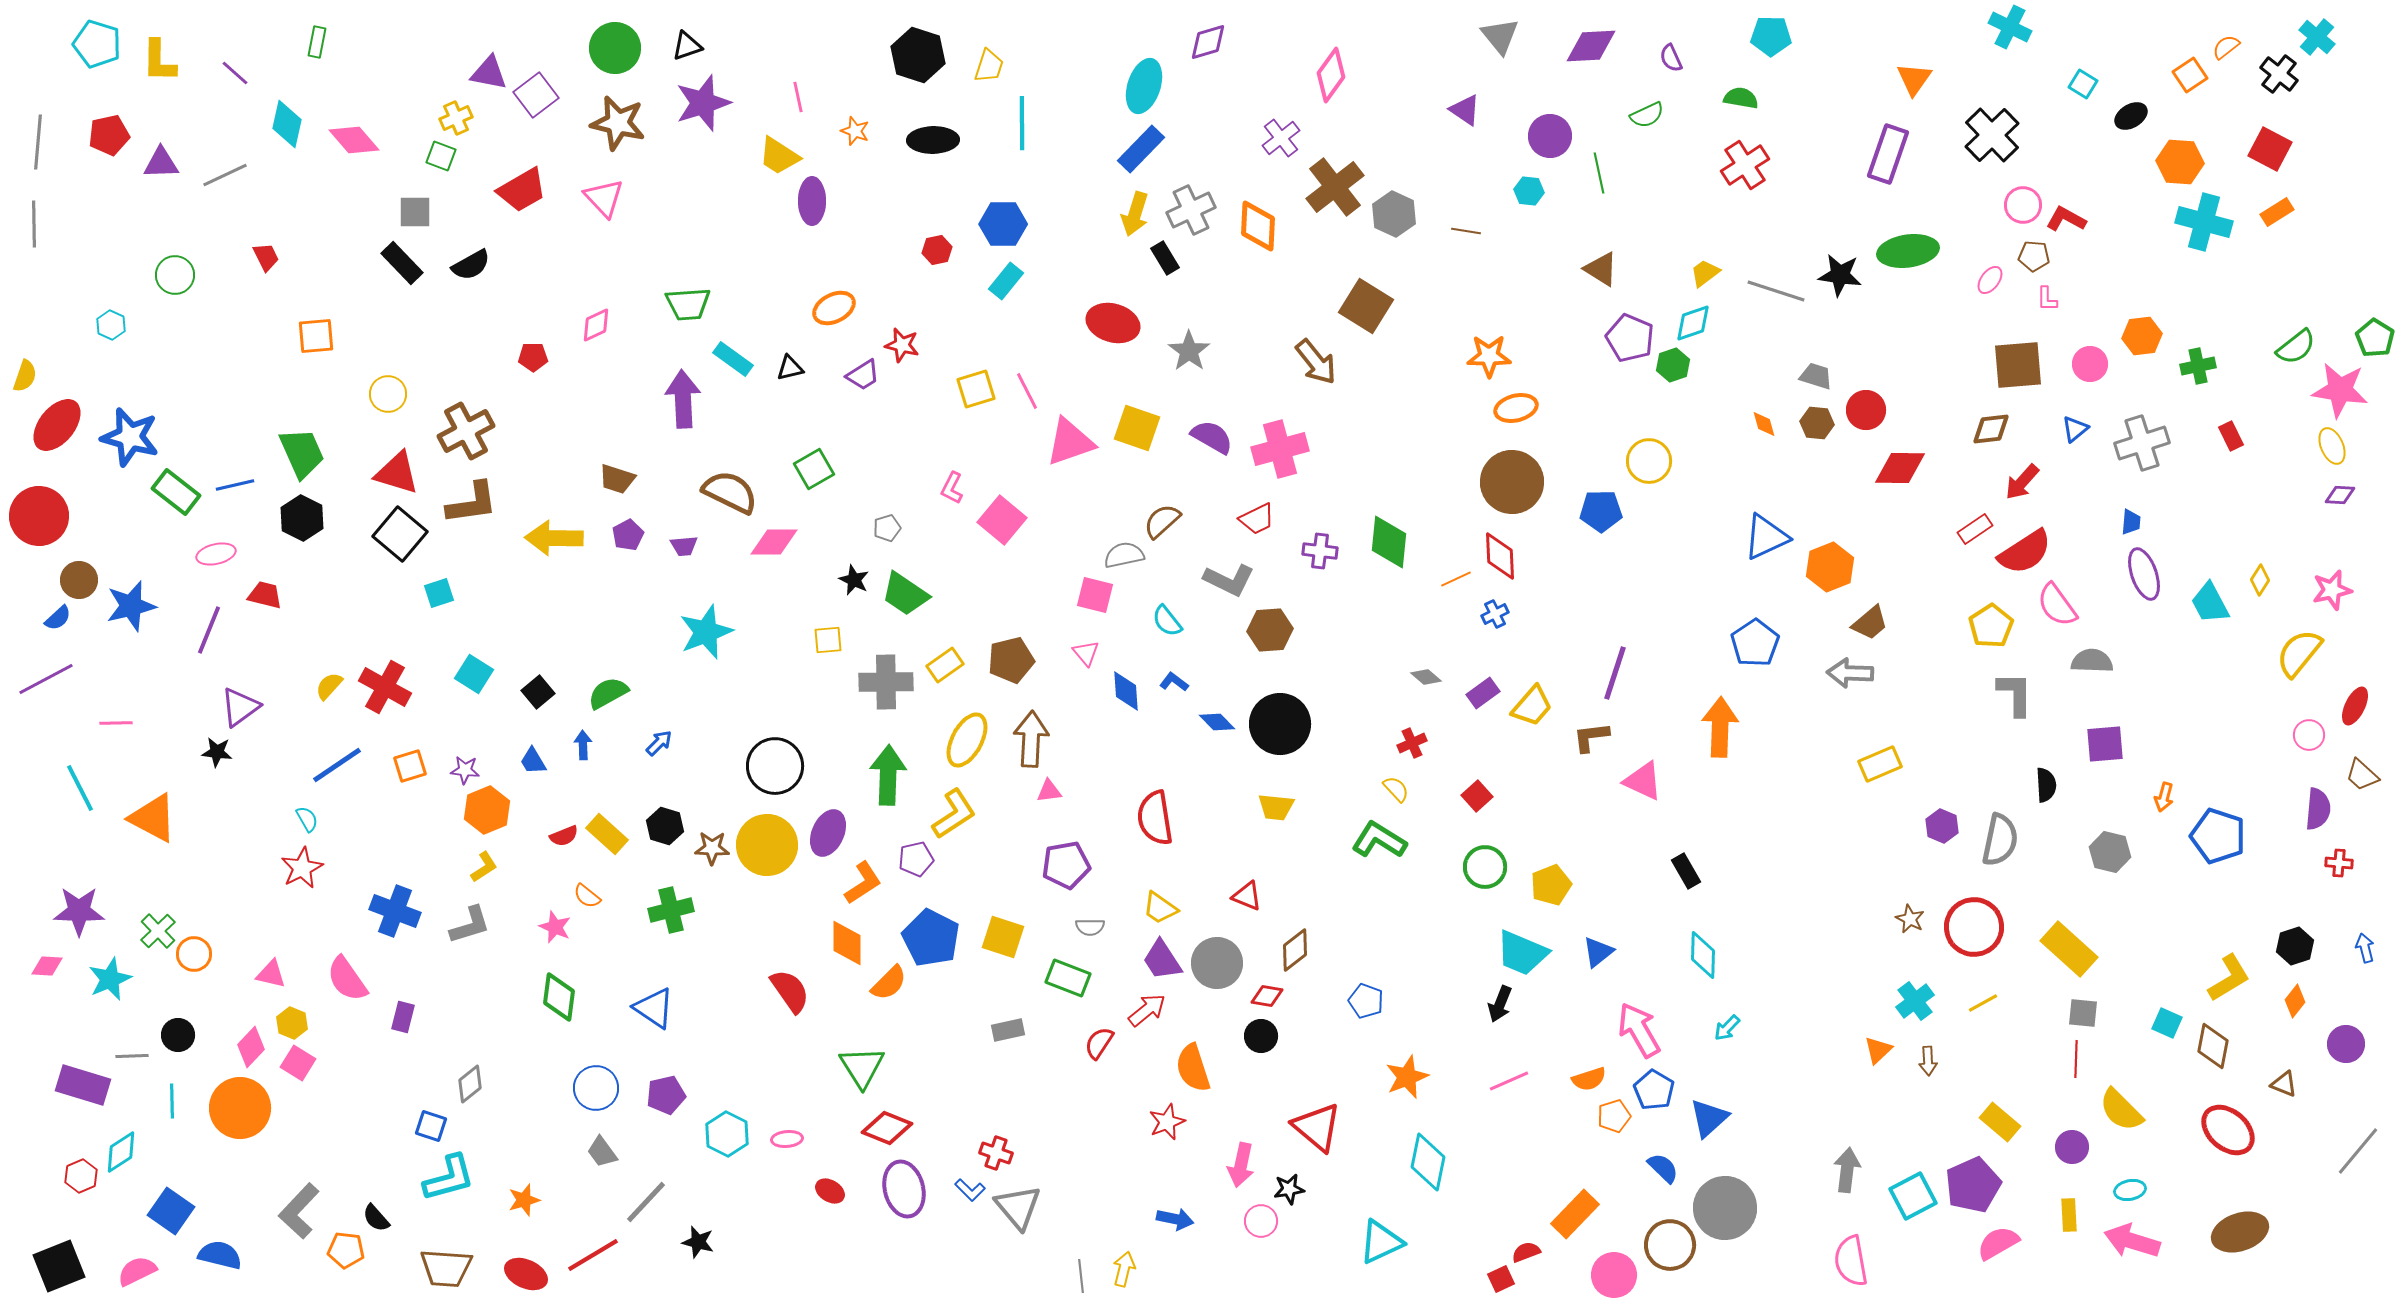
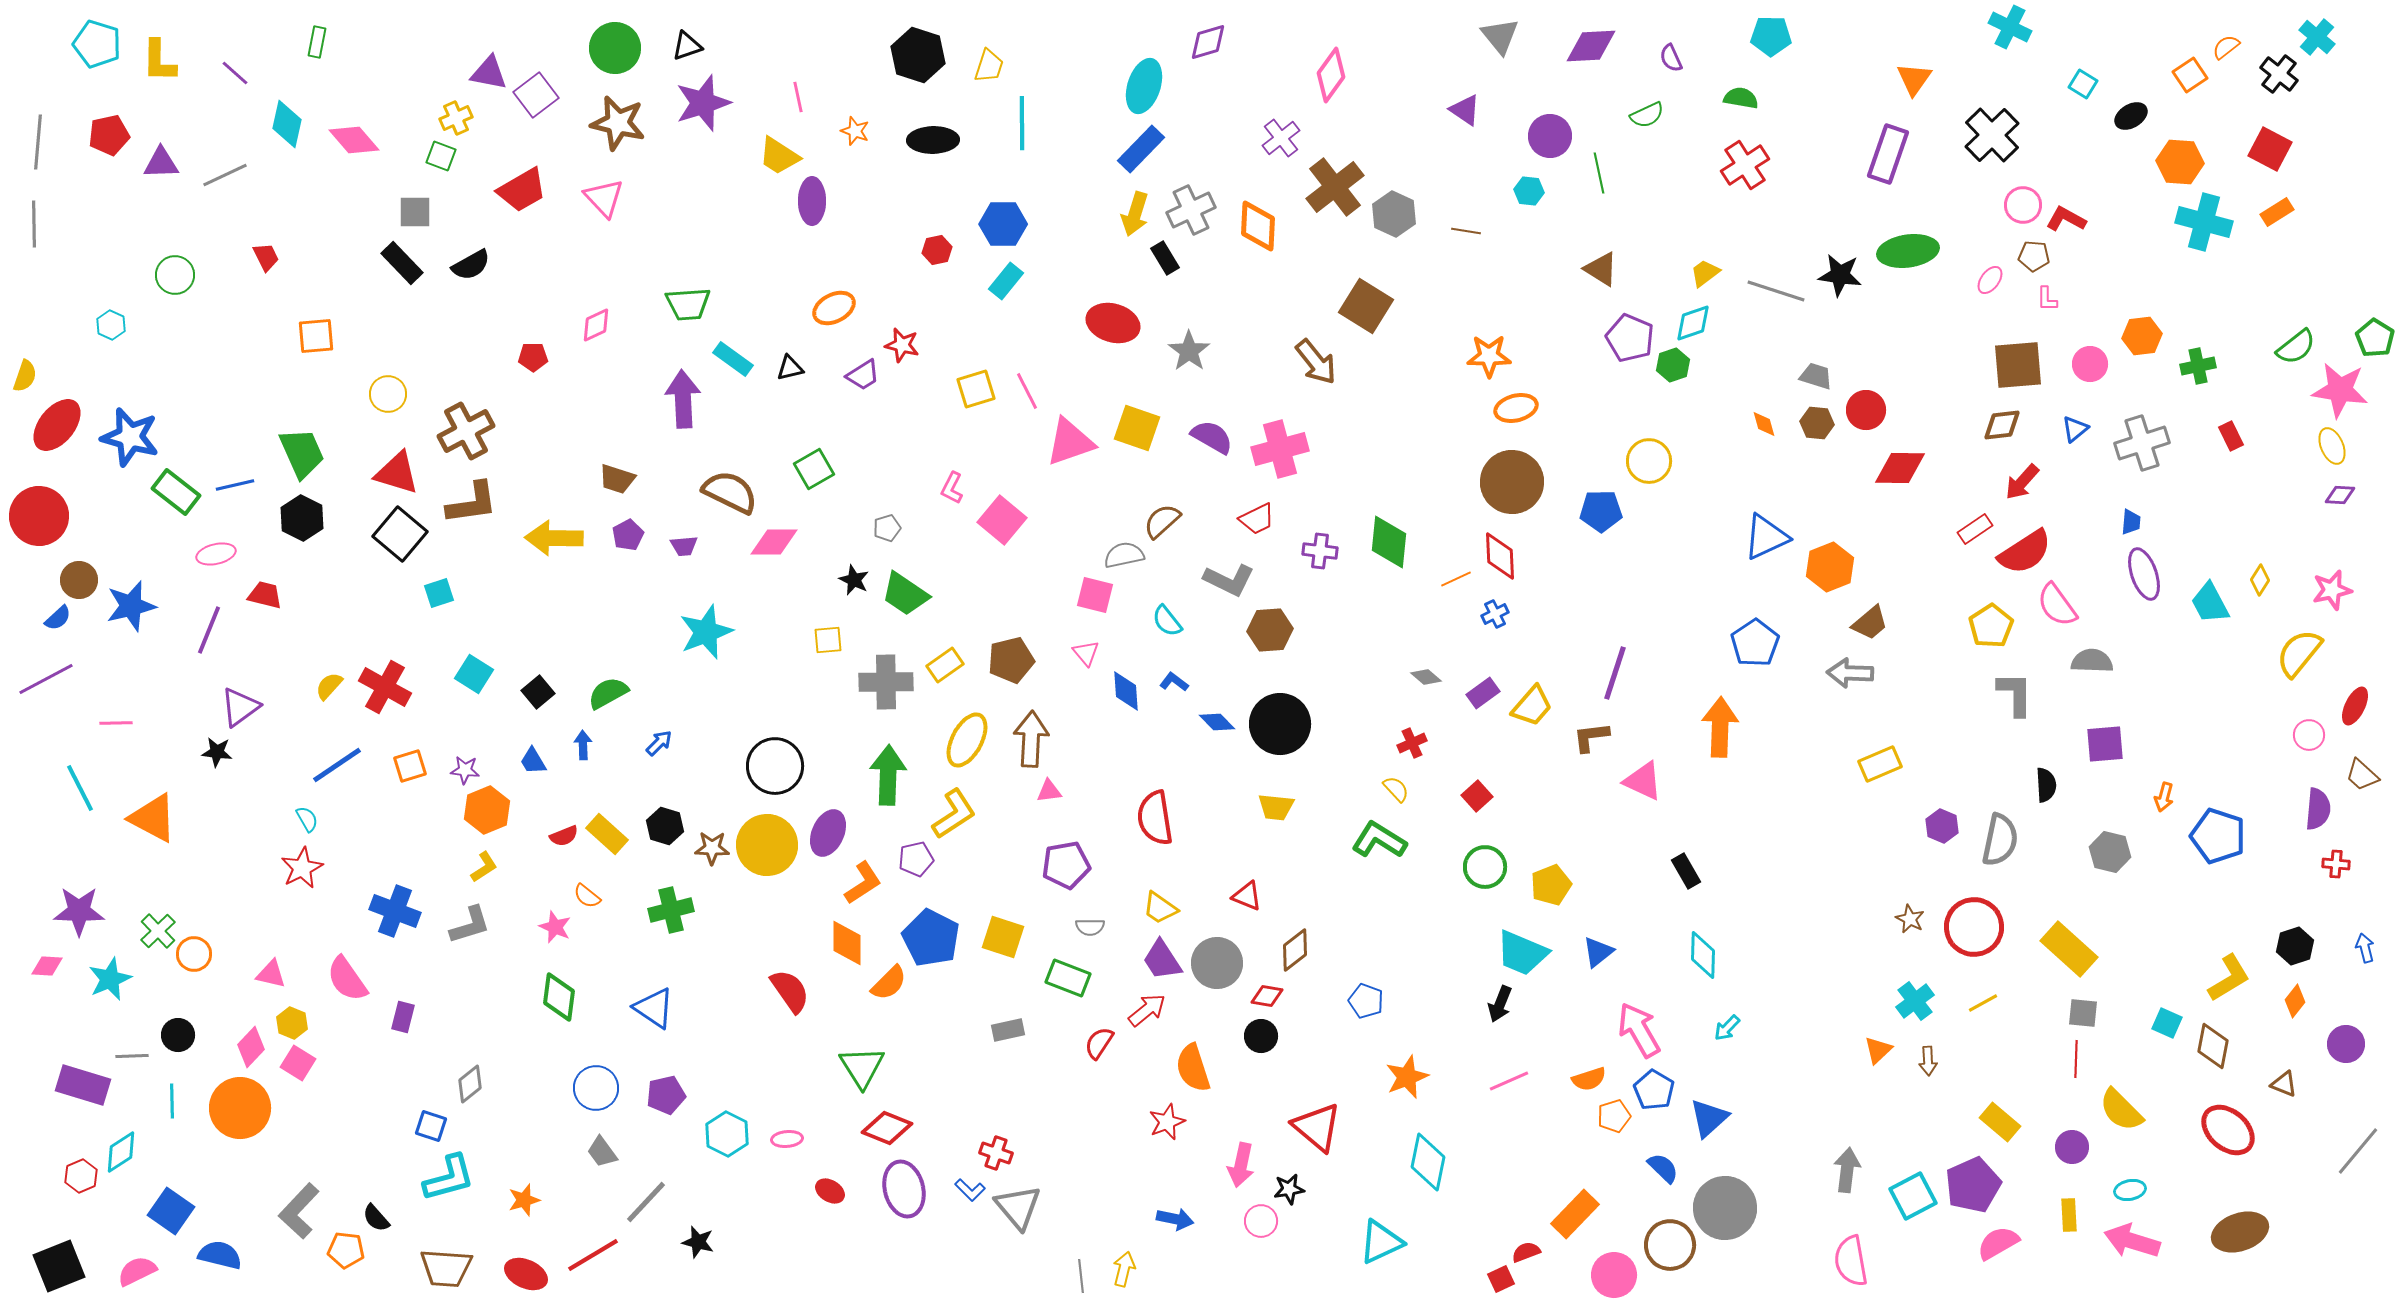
brown diamond at (1991, 429): moved 11 px right, 4 px up
red cross at (2339, 863): moved 3 px left, 1 px down
